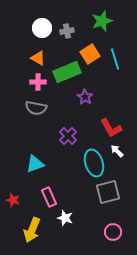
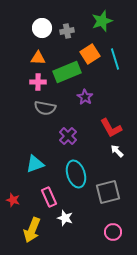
orange triangle: rotated 28 degrees counterclockwise
gray semicircle: moved 9 px right
cyan ellipse: moved 18 px left, 11 px down
